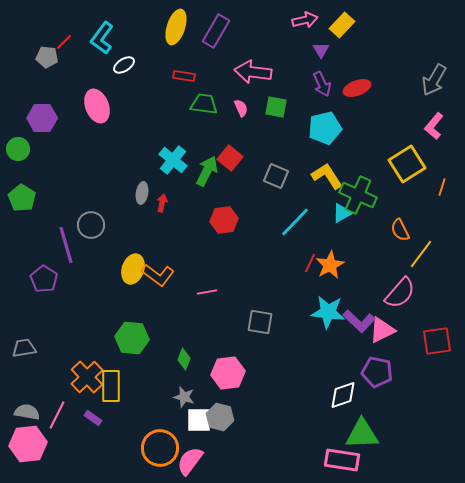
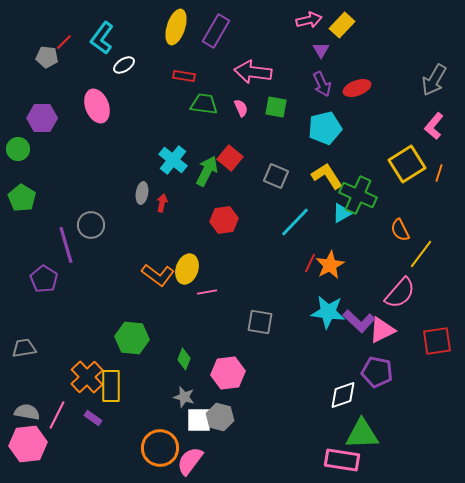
pink arrow at (305, 20): moved 4 px right
orange line at (442, 187): moved 3 px left, 14 px up
yellow ellipse at (133, 269): moved 54 px right
